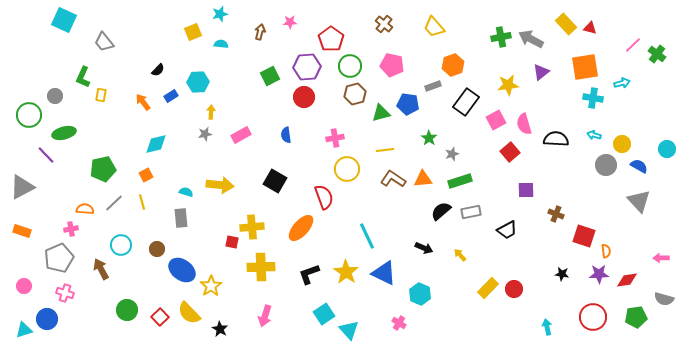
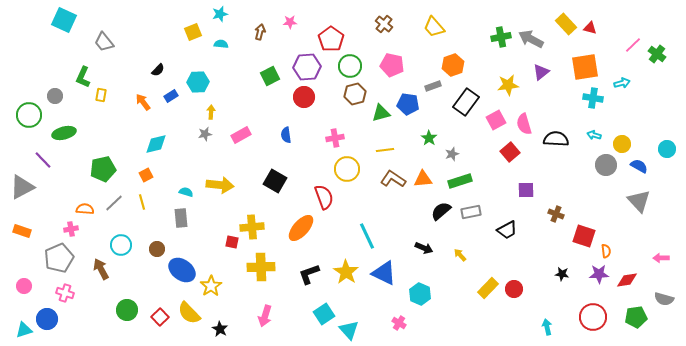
purple line at (46, 155): moved 3 px left, 5 px down
